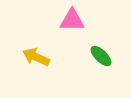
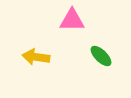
yellow arrow: rotated 16 degrees counterclockwise
